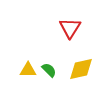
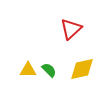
red triangle: moved 1 px right, 1 px down; rotated 15 degrees clockwise
yellow diamond: moved 1 px right
